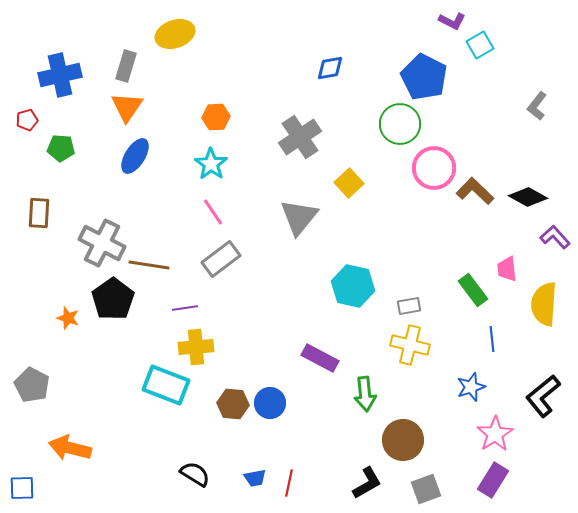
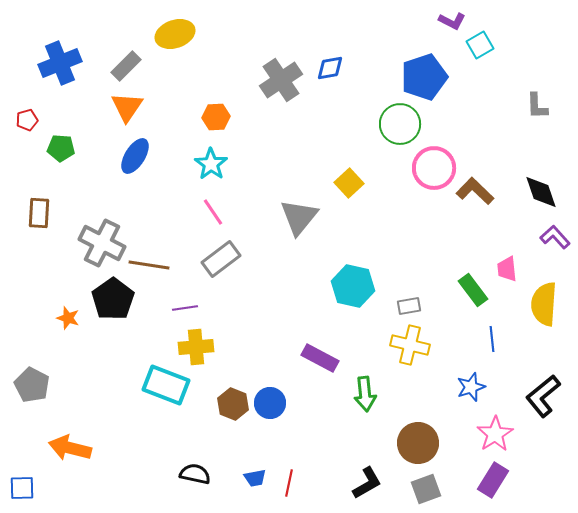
gray rectangle at (126, 66): rotated 28 degrees clockwise
blue cross at (60, 75): moved 12 px up; rotated 9 degrees counterclockwise
blue pentagon at (424, 77): rotated 27 degrees clockwise
gray L-shape at (537, 106): rotated 40 degrees counterclockwise
gray cross at (300, 137): moved 19 px left, 57 px up
black diamond at (528, 197): moved 13 px right, 5 px up; rotated 42 degrees clockwise
brown hexagon at (233, 404): rotated 16 degrees clockwise
brown circle at (403, 440): moved 15 px right, 3 px down
black semicircle at (195, 474): rotated 20 degrees counterclockwise
